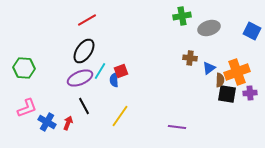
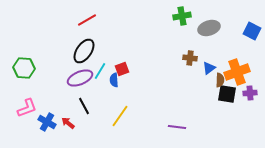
red square: moved 1 px right, 2 px up
red arrow: rotated 72 degrees counterclockwise
